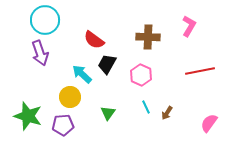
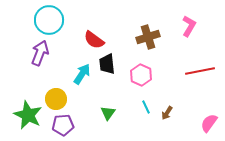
cyan circle: moved 4 px right
brown cross: rotated 20 degrees counterclockwise
purple arrow: rotated 140 degrees counterclockwise
black trapezoid: rotated 35 degrees counterclockwise
cyan arrow: rotated 80 degrees clockwise
yellow circle: moved 14 px left, 2 px down
green star: moved 1 px up; rotated 8 degrees clockwise
